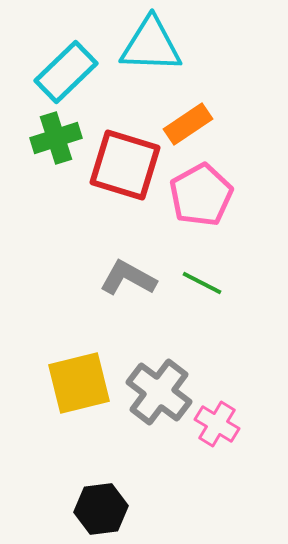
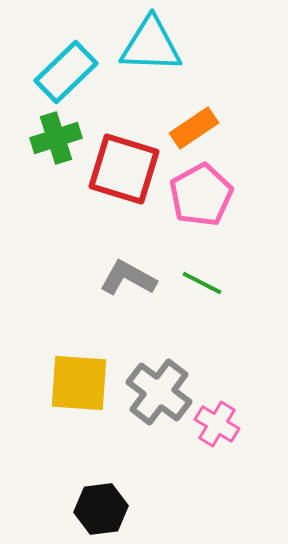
orange rectangle: moved 6 px right, 4 px down
red square: moved 1 px left, 4 px down
yellow square: rotated 18 degrees clockwise
